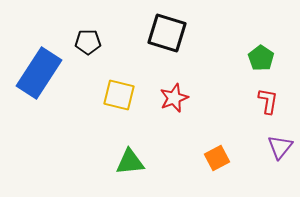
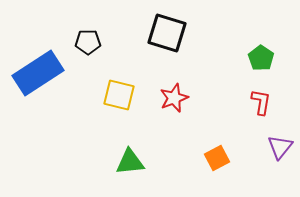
blue rectangle: moved 1 px left; rotated 24 degrees clockwise
red L-shape: moved 7 px left, 1 px down
